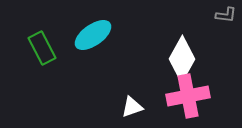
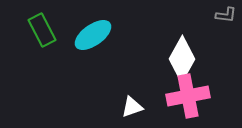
green rectangle: moved 18 px up
